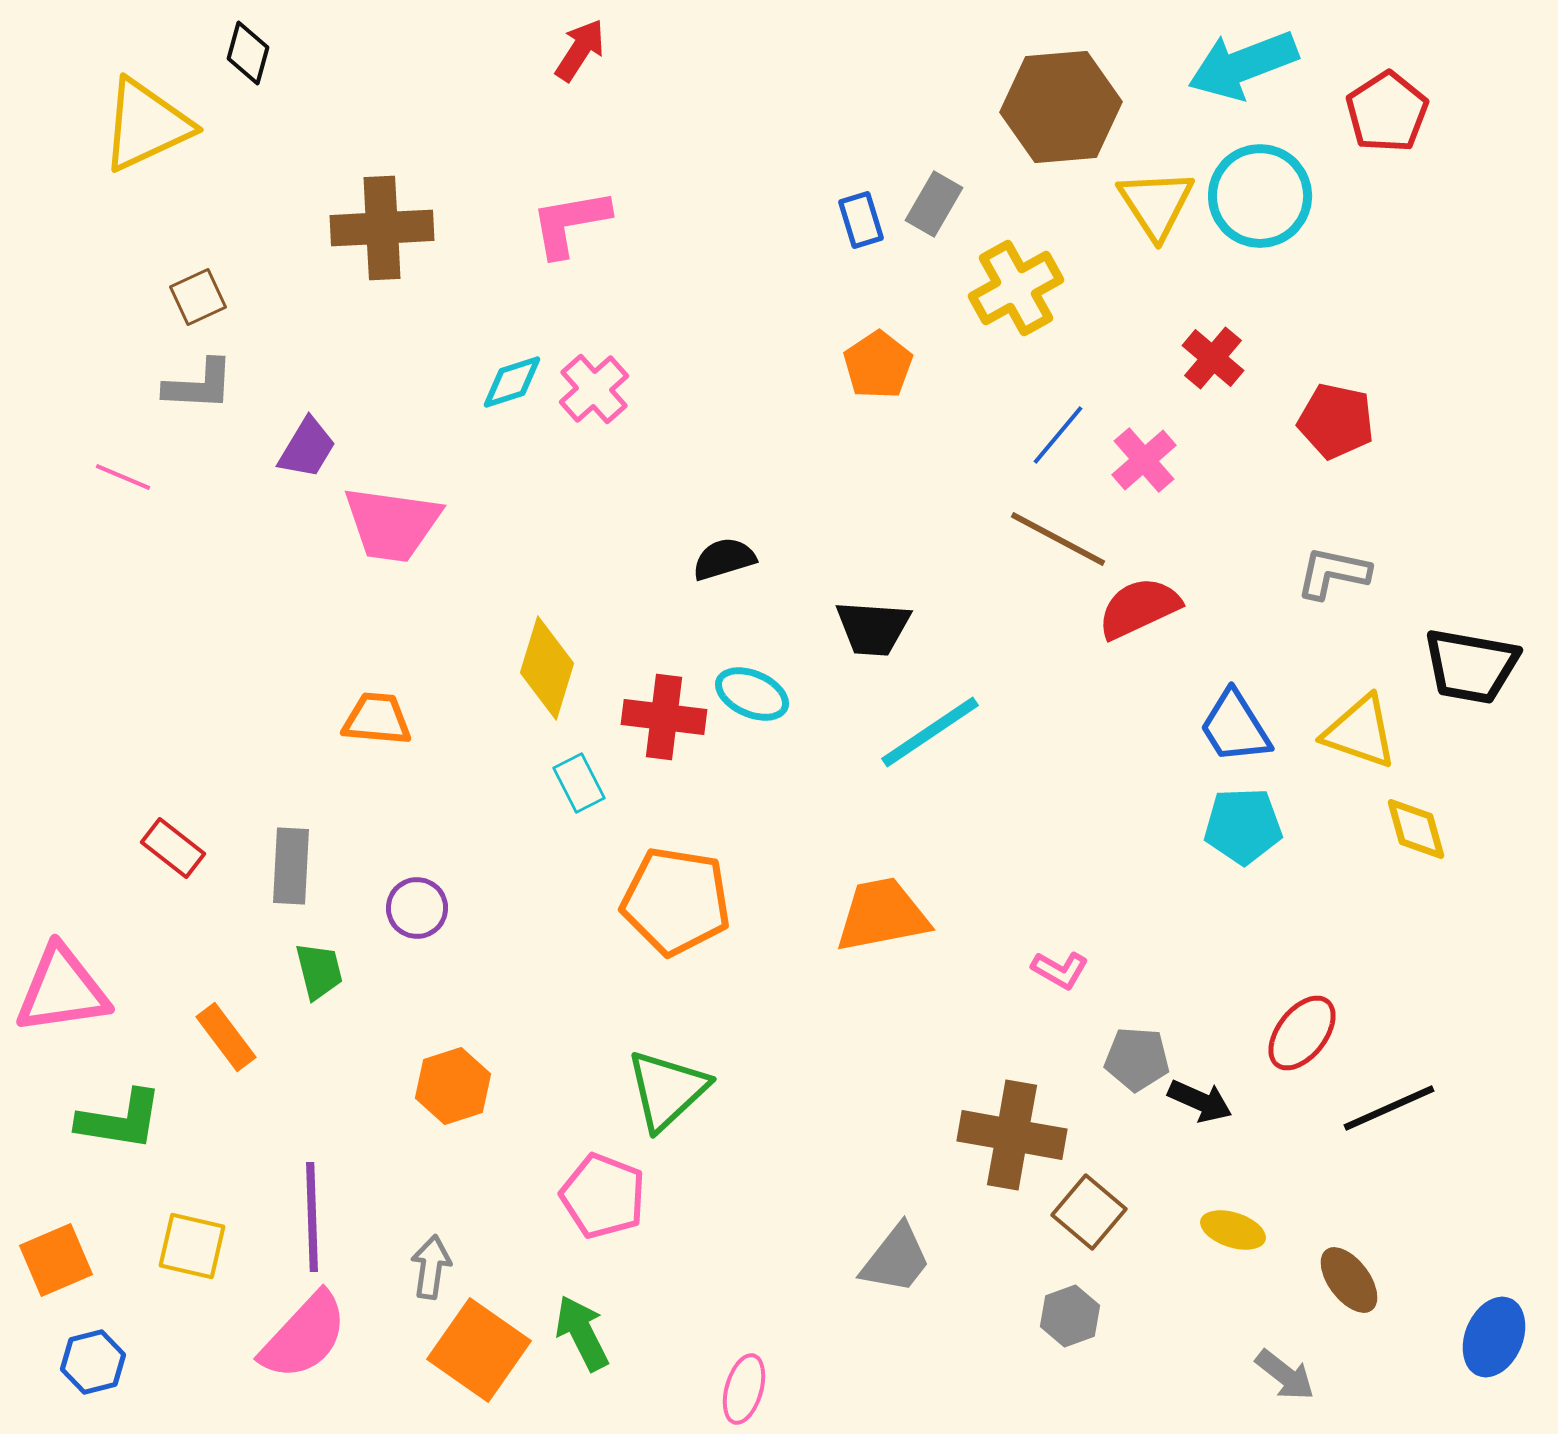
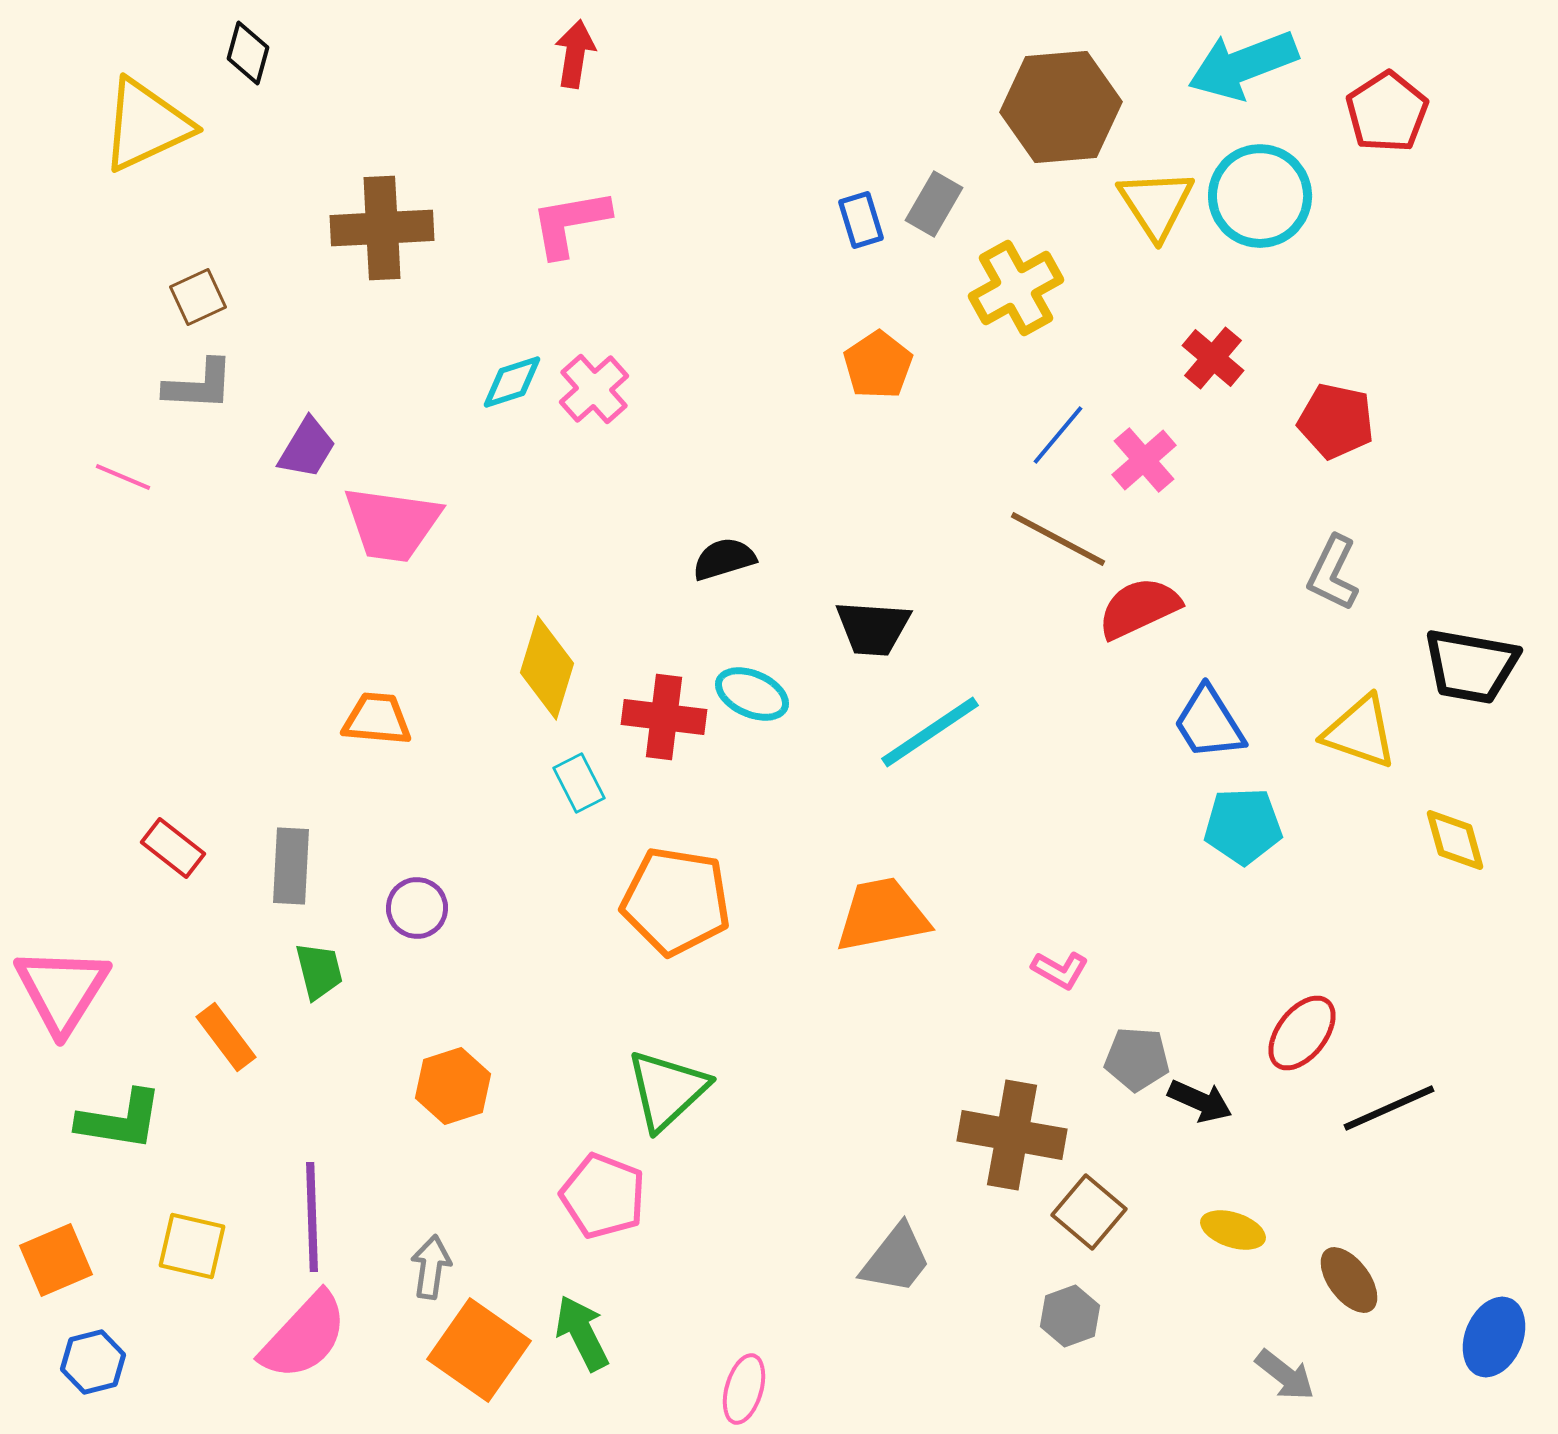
red arrow at (580, 50): moved 5 px left, 4 px down; rotated 24 degrees counterclockwise
gray L-shape at (1333, 573): rotated 76 degrees counterclockwise
blue trapezoid at (1235, 727): moved 26 px left, 4 px up
yellow diamond at (1416, 829): moved 39 px right, 11 px down
pink triangle at (62, 990): rotated 50 degrees counterclockwise
